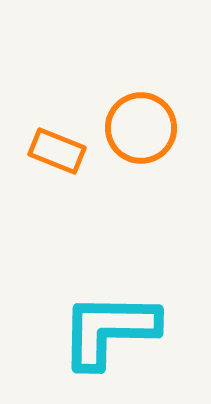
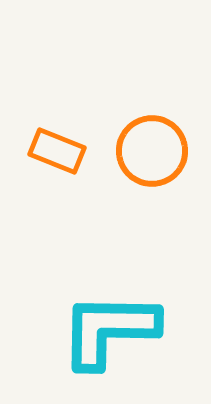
orange circle: moved 11 px right, 23 px down
